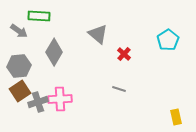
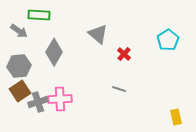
green rectangle: moved 1 px up
